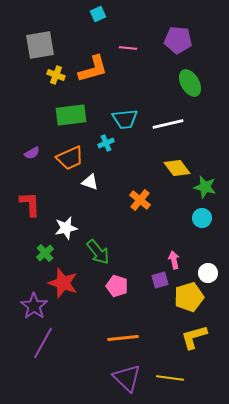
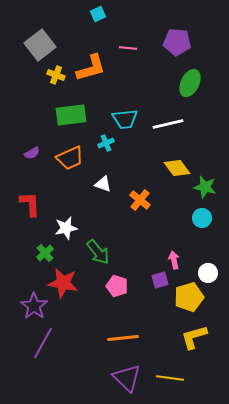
purple pentagon: moved 1 px left, 2 px down
gray square: rotated 28 degrees counterclockwise
orange L-shape: moved 2 px left, 1 px up
green ellipse: rotated 56 degrees clockwise
white triangle: moved 13 px right, 2 px down
red star: rotated 8 degrees counterclockwise
